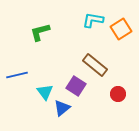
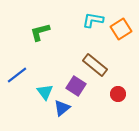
blue line: rotated 25 degrees counterclockwise
